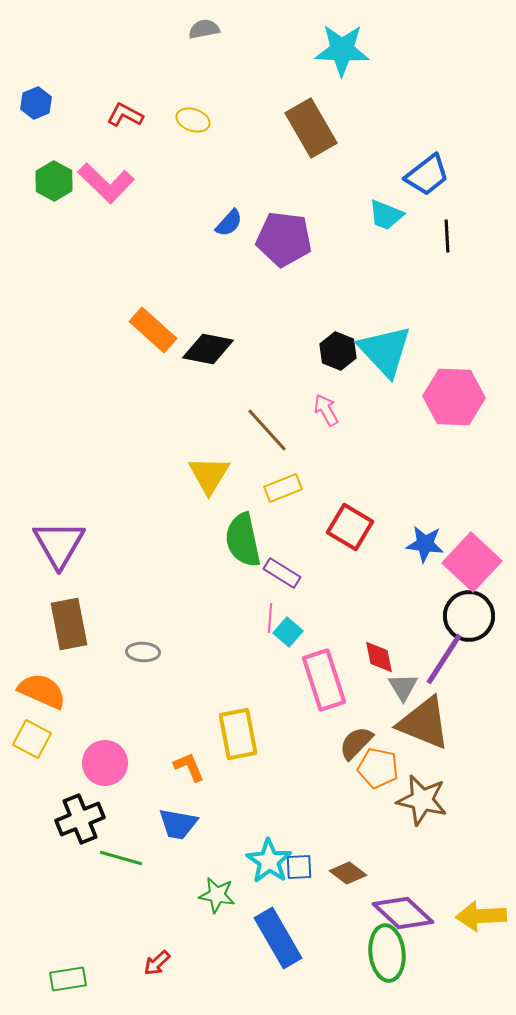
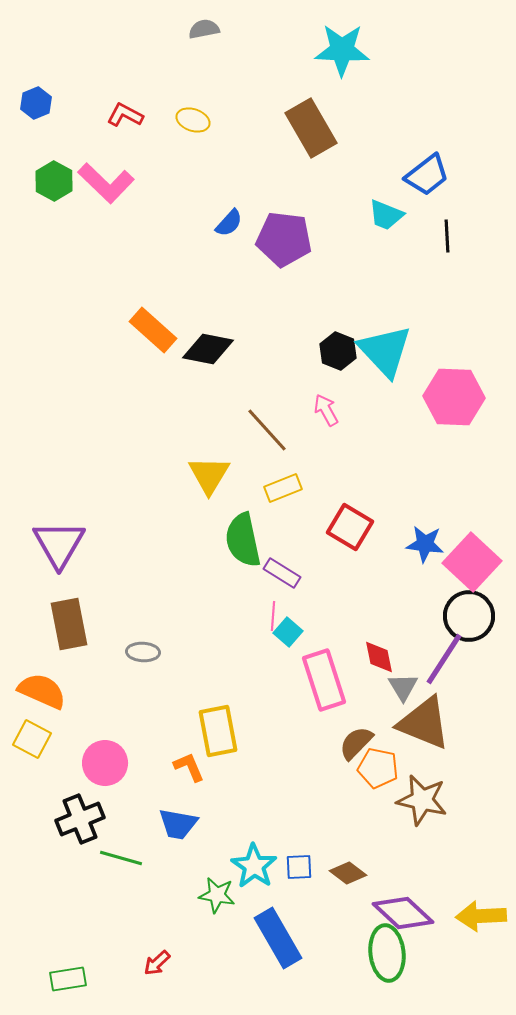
pink line at (270, 618): moved 3 px right, 2 px up
yellow rectangle at (238, 734): moved 20 px left, 3 px up
cyan star at (269, 861): moved 15 px left, 5 px down
